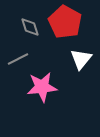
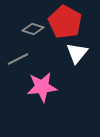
gray diamond: moved 3 px right, 2 px down; rotated 55 degrees counterclockwise
white triangle: moved 4 px left, 6 px up
